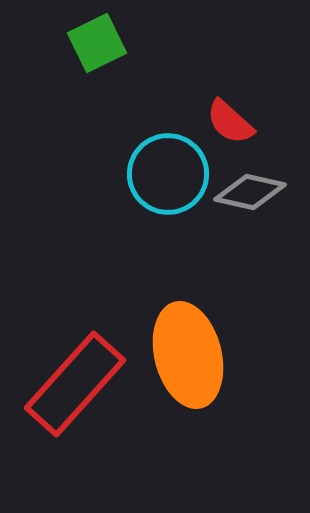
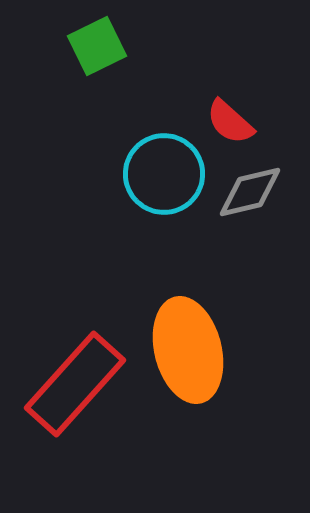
green square: moved 3 px down
cyan circle: moved 4 px left
gray diamond: rotated 26 degrees counterclockwise
orange ellipse: moved 5 px up
